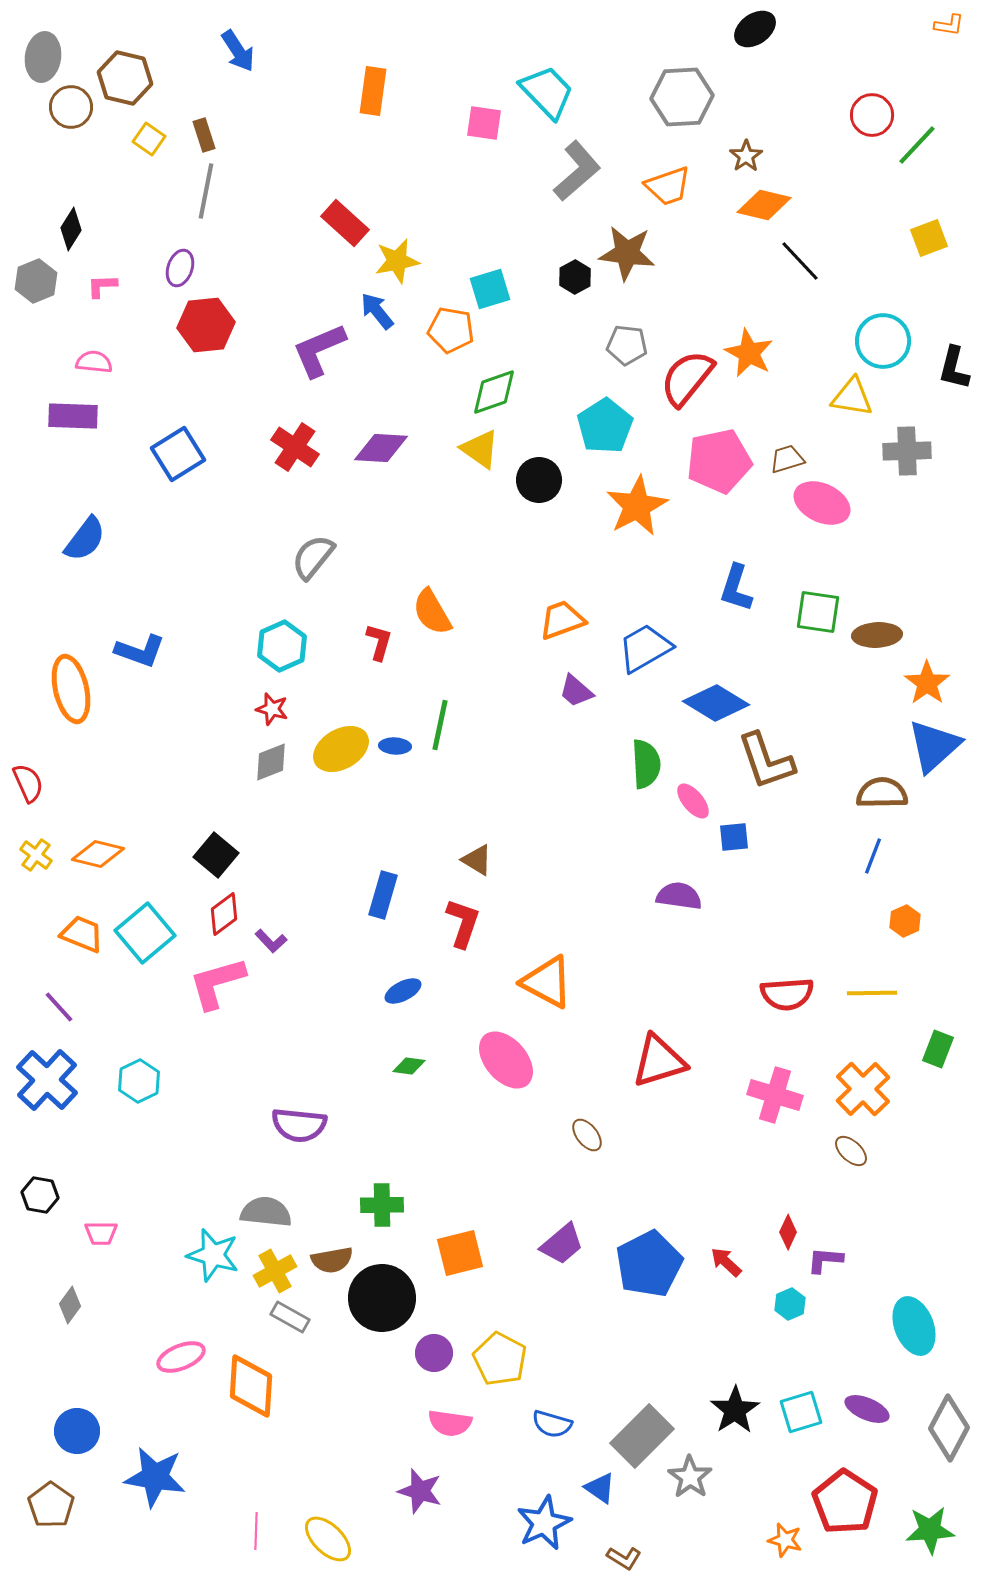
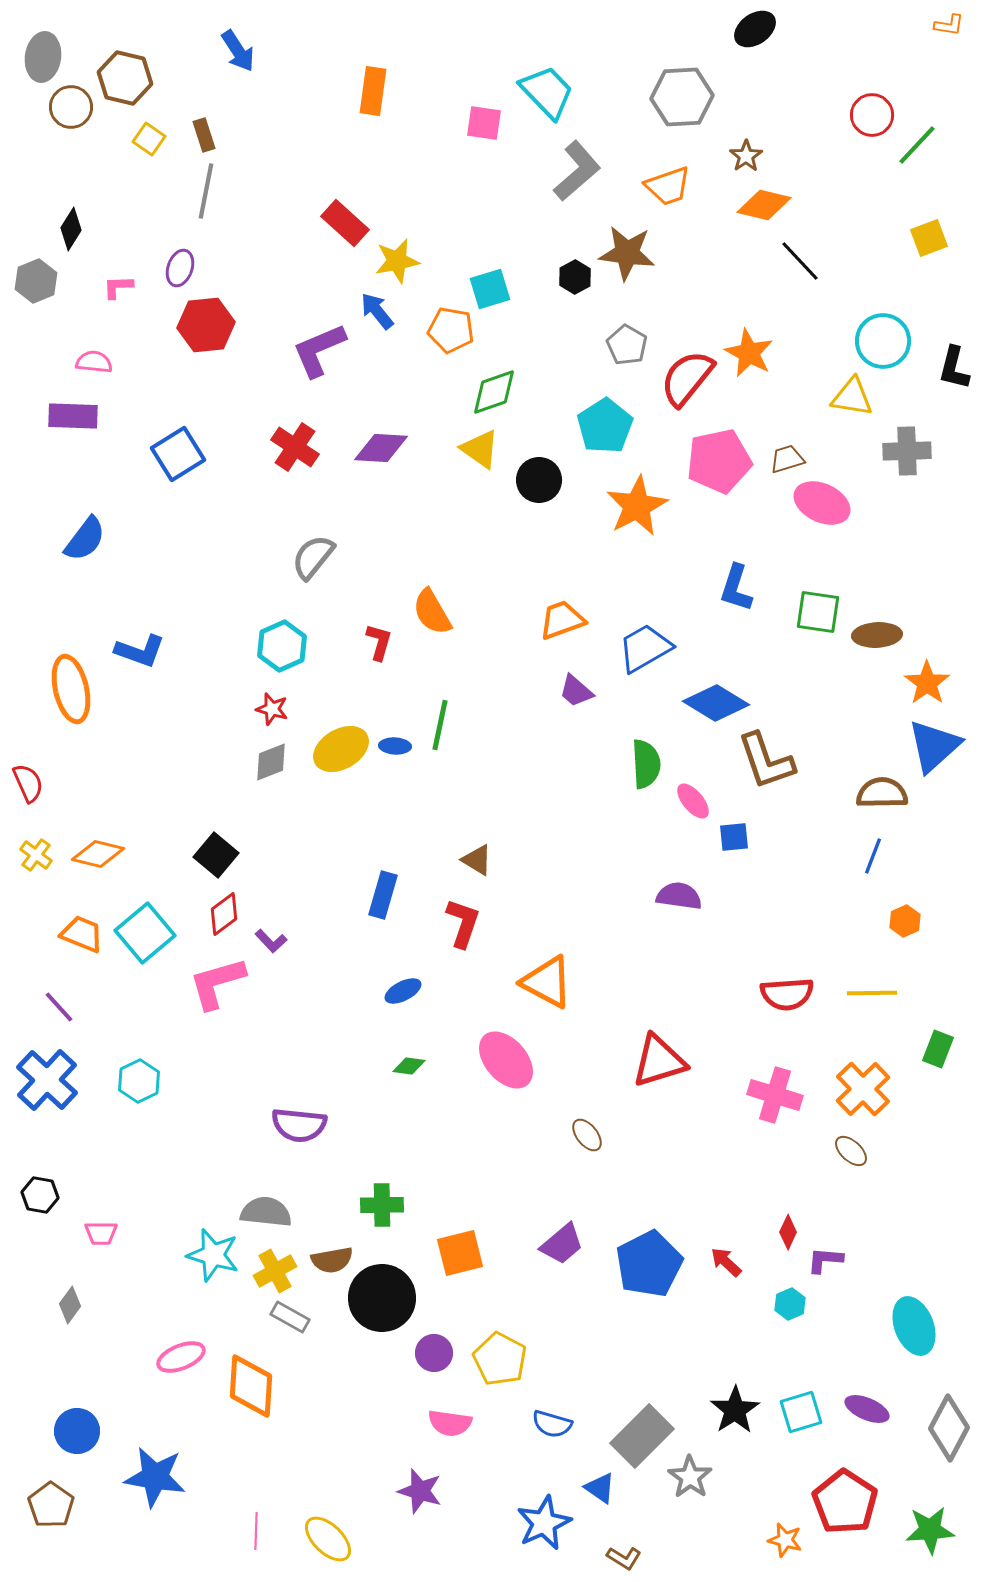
pink L-shape at (102, 286): moved 16 px right, 1 px down
gray pentagon at (627, 345): rotated 24 degrees clockwise
